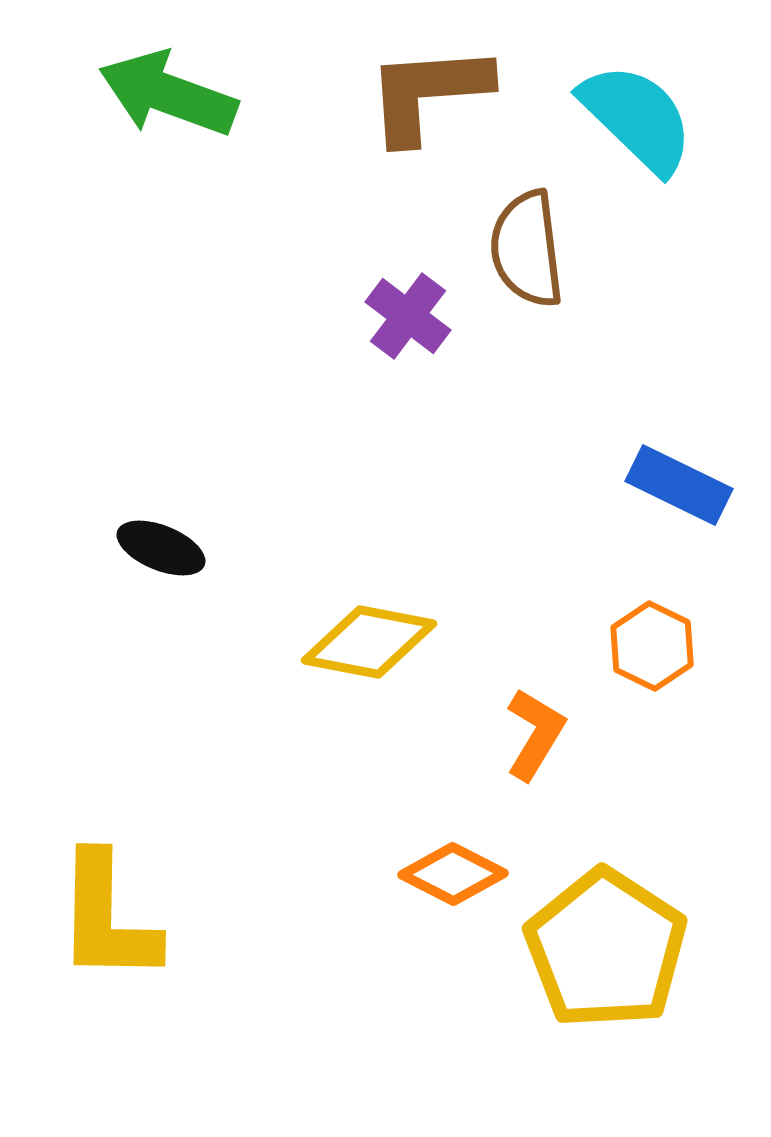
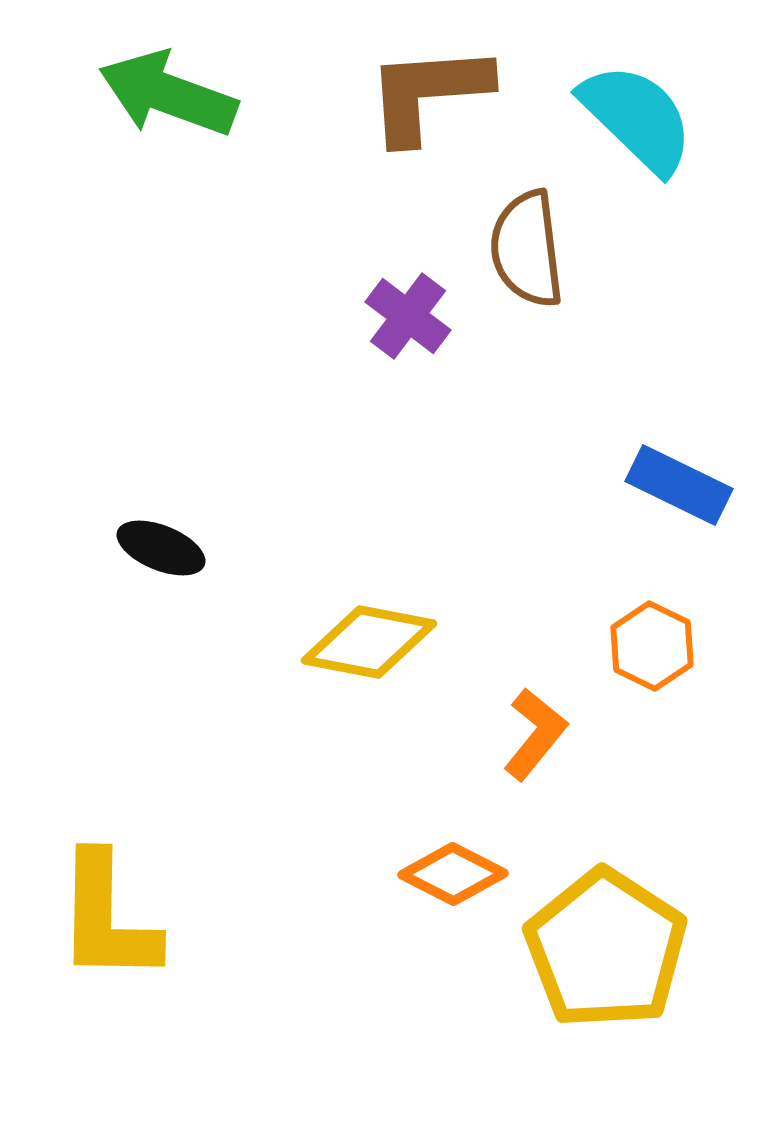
orange L-shape: rotated 8 degrees clockwise
